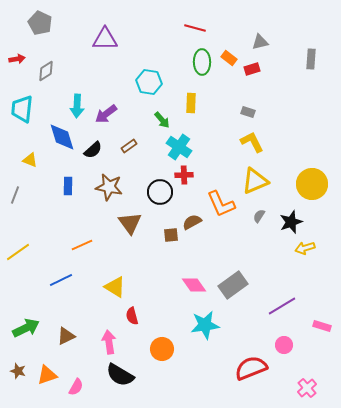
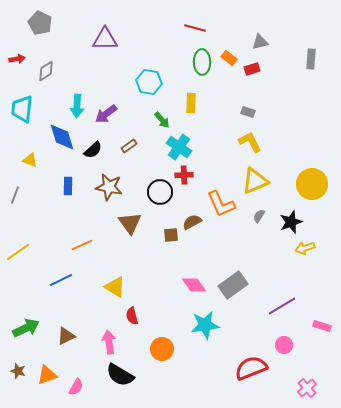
yellow L-shape at (252, 142): moved 2 px left
